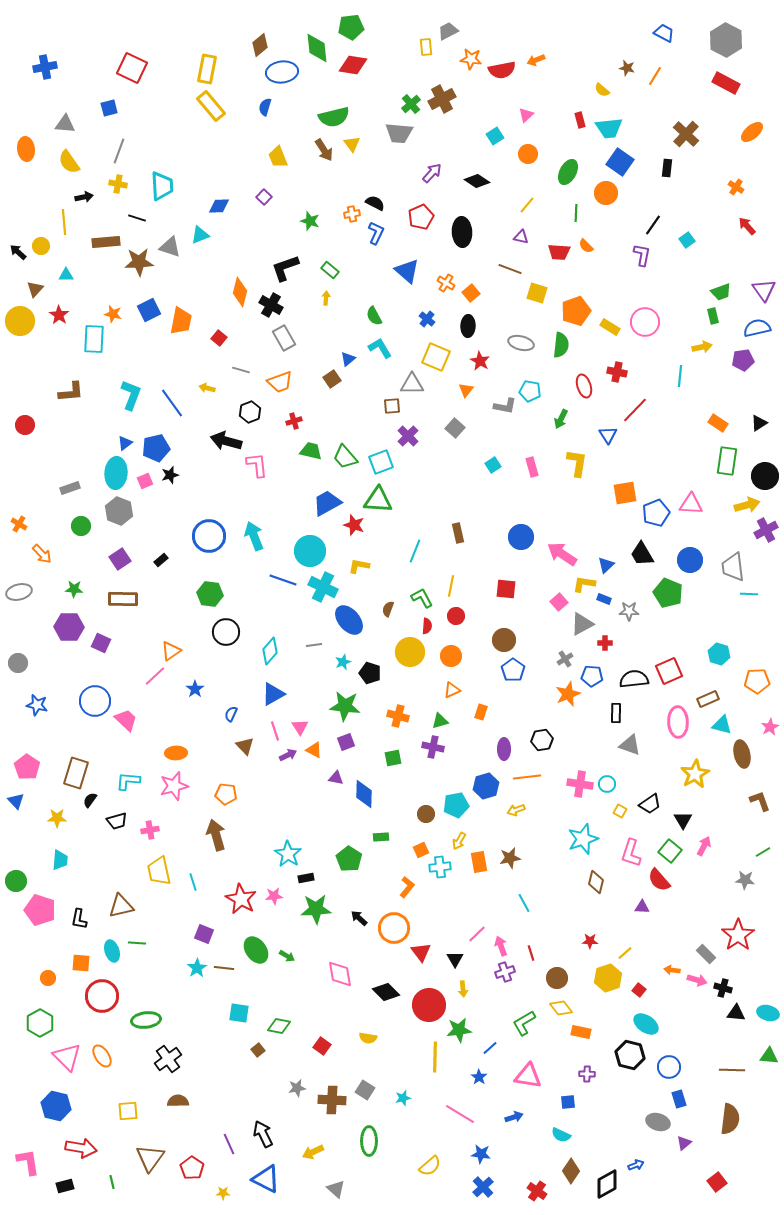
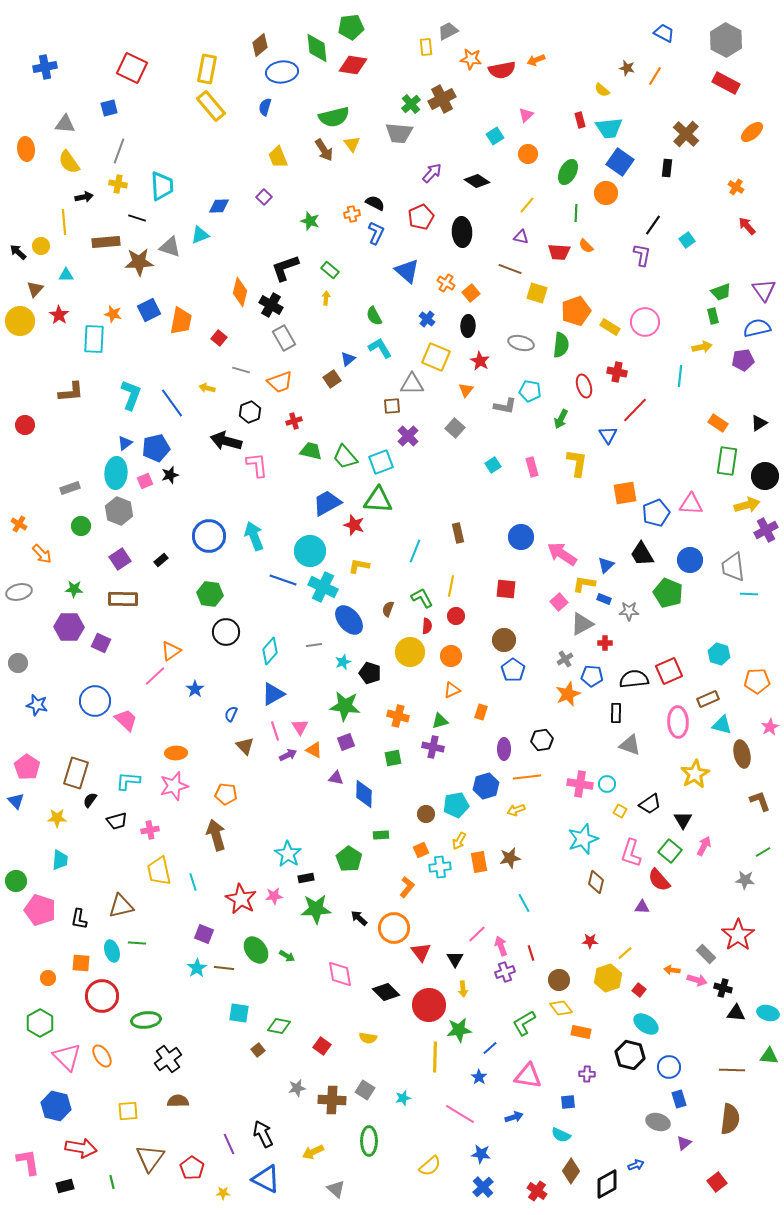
green rectangle at (381, 837): moved 2 px up
brown circle at (557, 978): moved 2 px right, 2 px down
